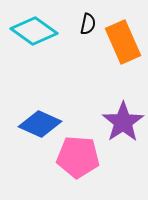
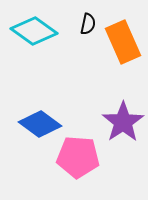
blue diamond: rotated 12 degrees clockwise
